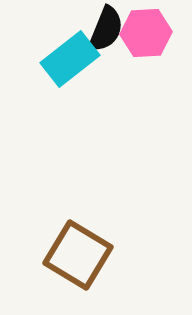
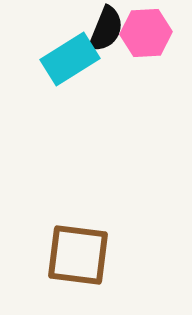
cyan rectangle: rotated 6 degrees clockwise
brown square: rotated 24 degrees counterclockwise
